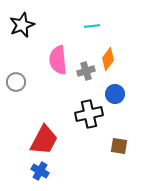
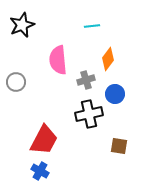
gray cross: moved 9 px down
